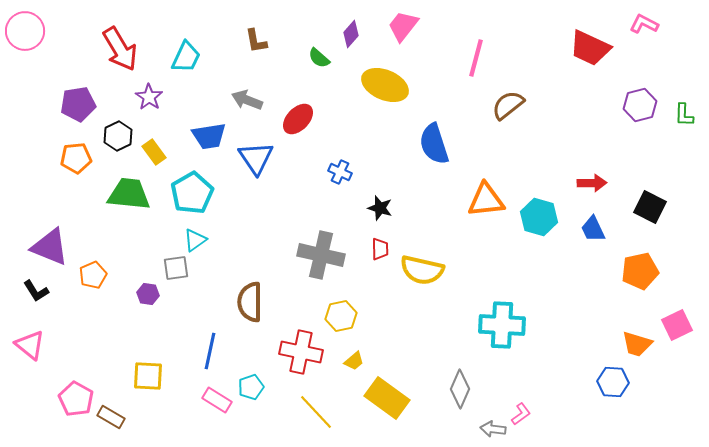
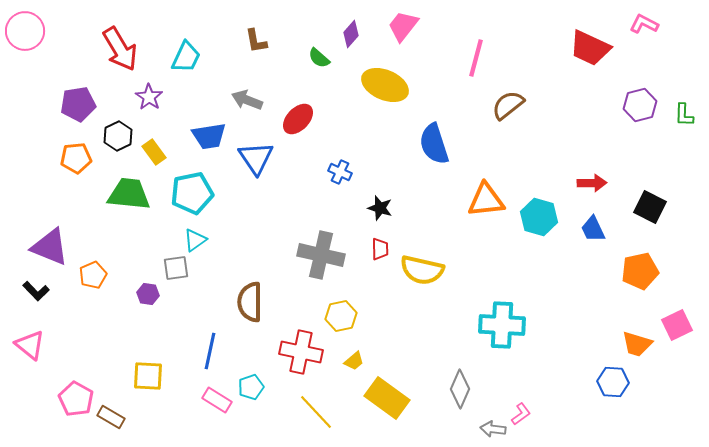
cyan pentagon at (192, 193): rotated 18 degrees clockwise
black L-shape at (36, 291): rotated 12 degrees counterclockwise
